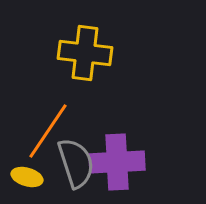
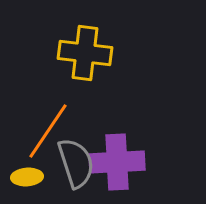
yellow ellipse: rotated 20 degrees counterclockwise
